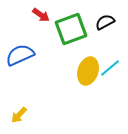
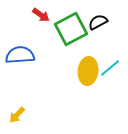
black semicircle: moved 7 px left
green square: rotated 8 degrees counterclockwise
blue semicircle: rotated 20 degrees clockwise
yellow ellipse: rotated 12 degrees counterclockwise
yellow arrow: moved 2 px left
